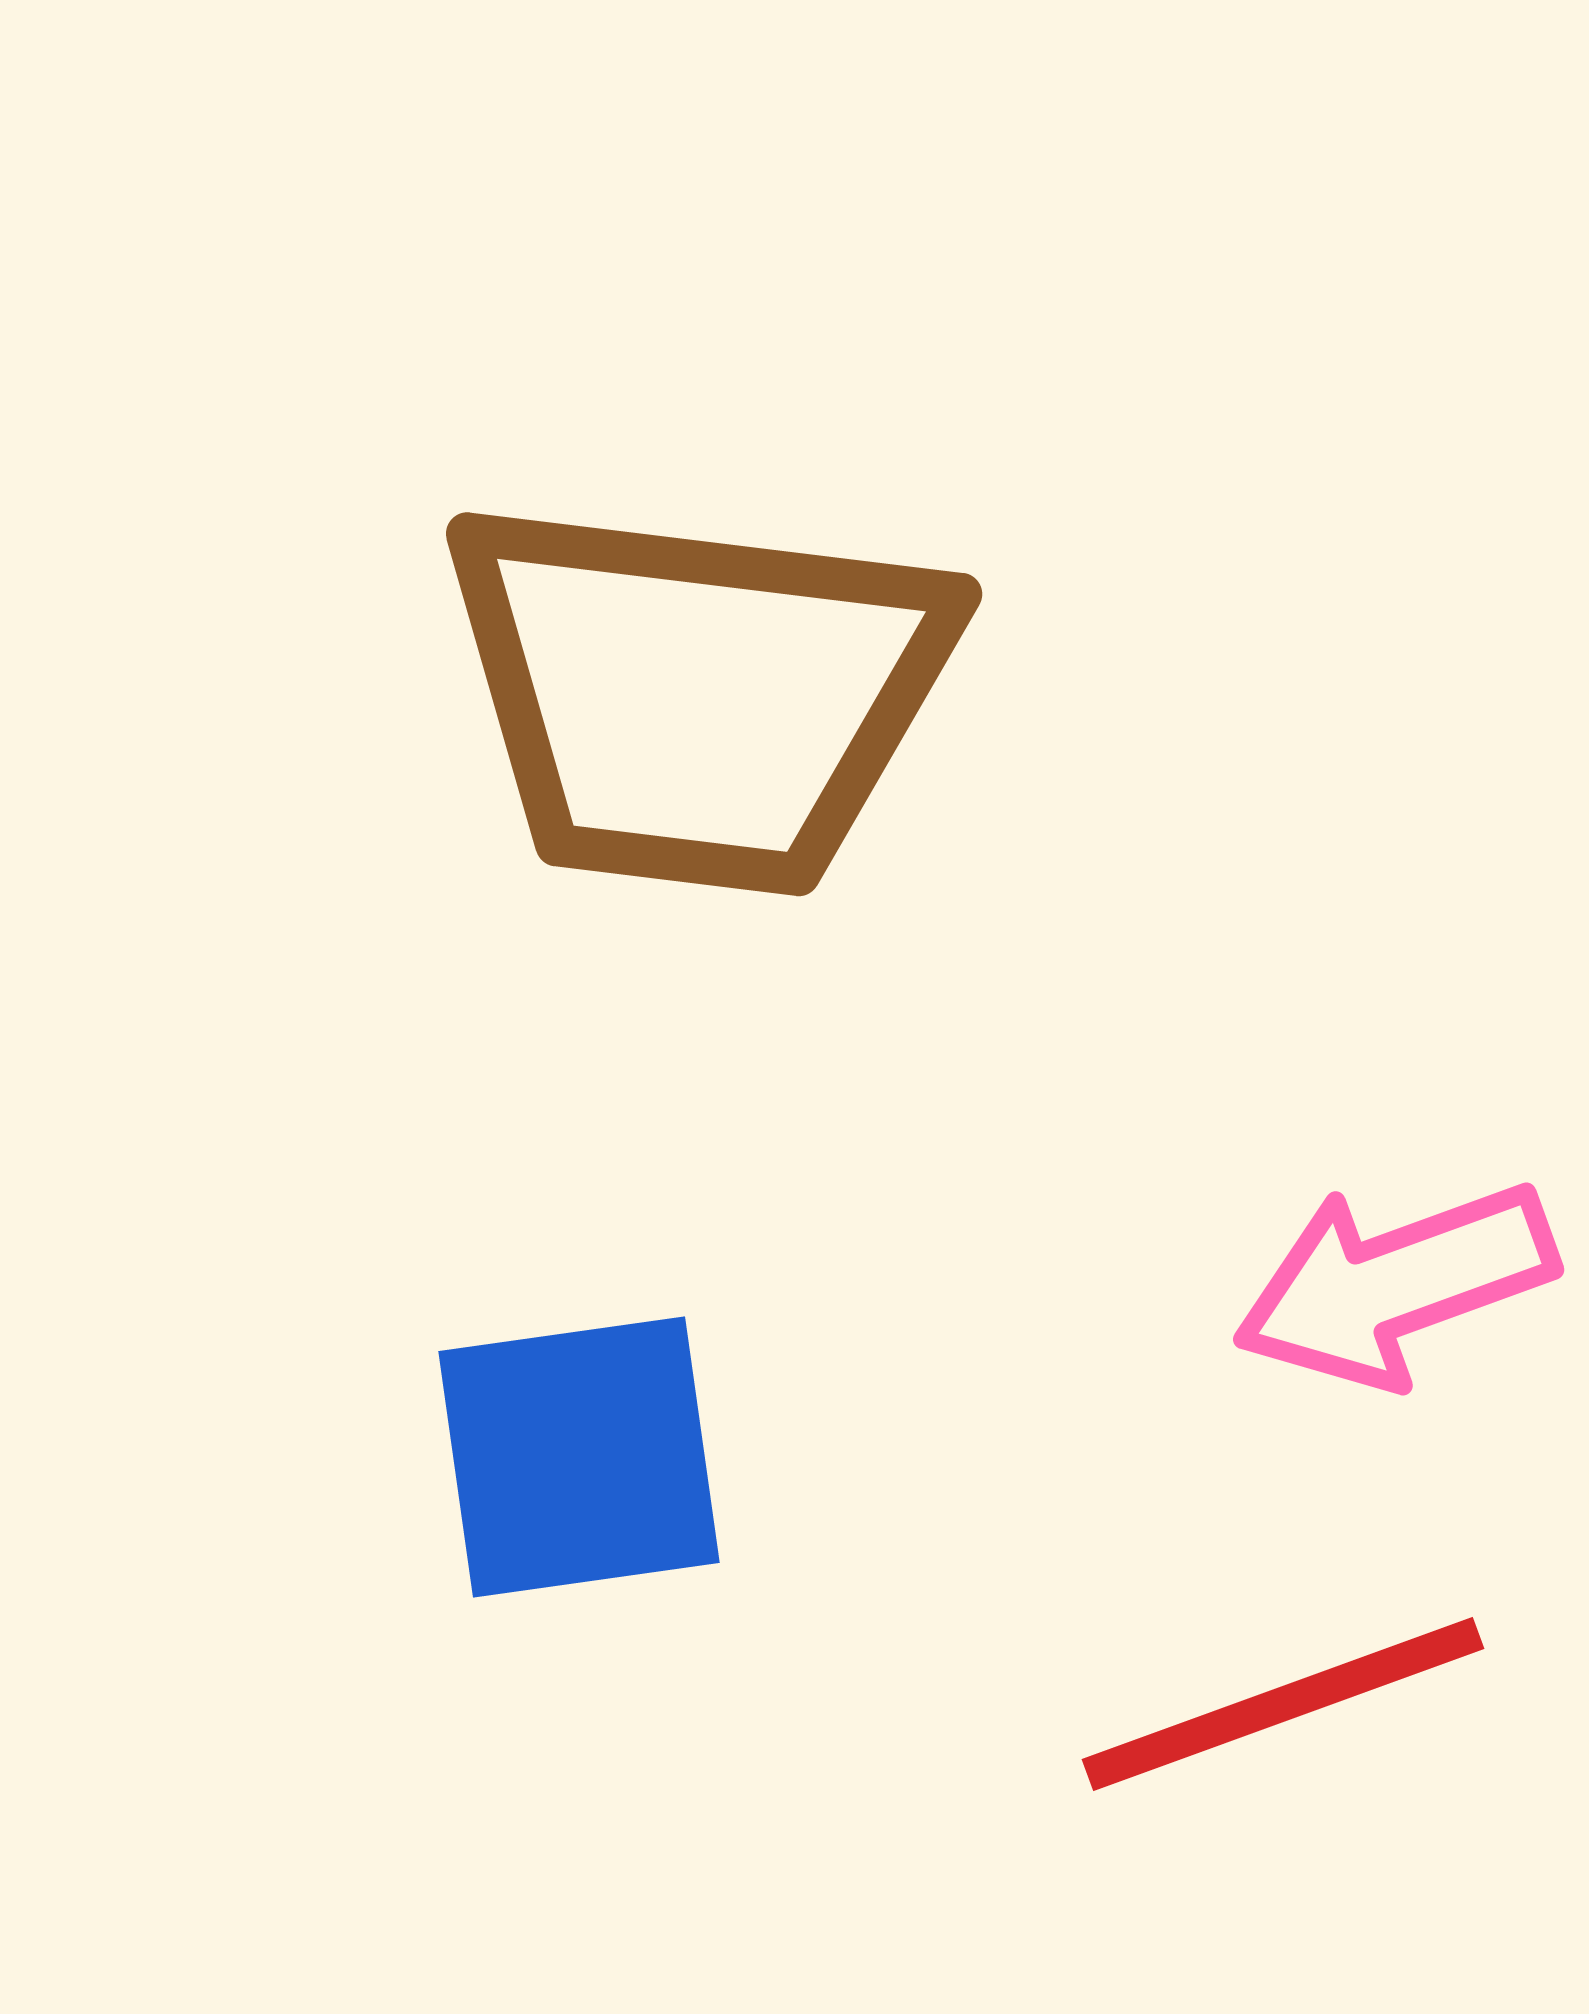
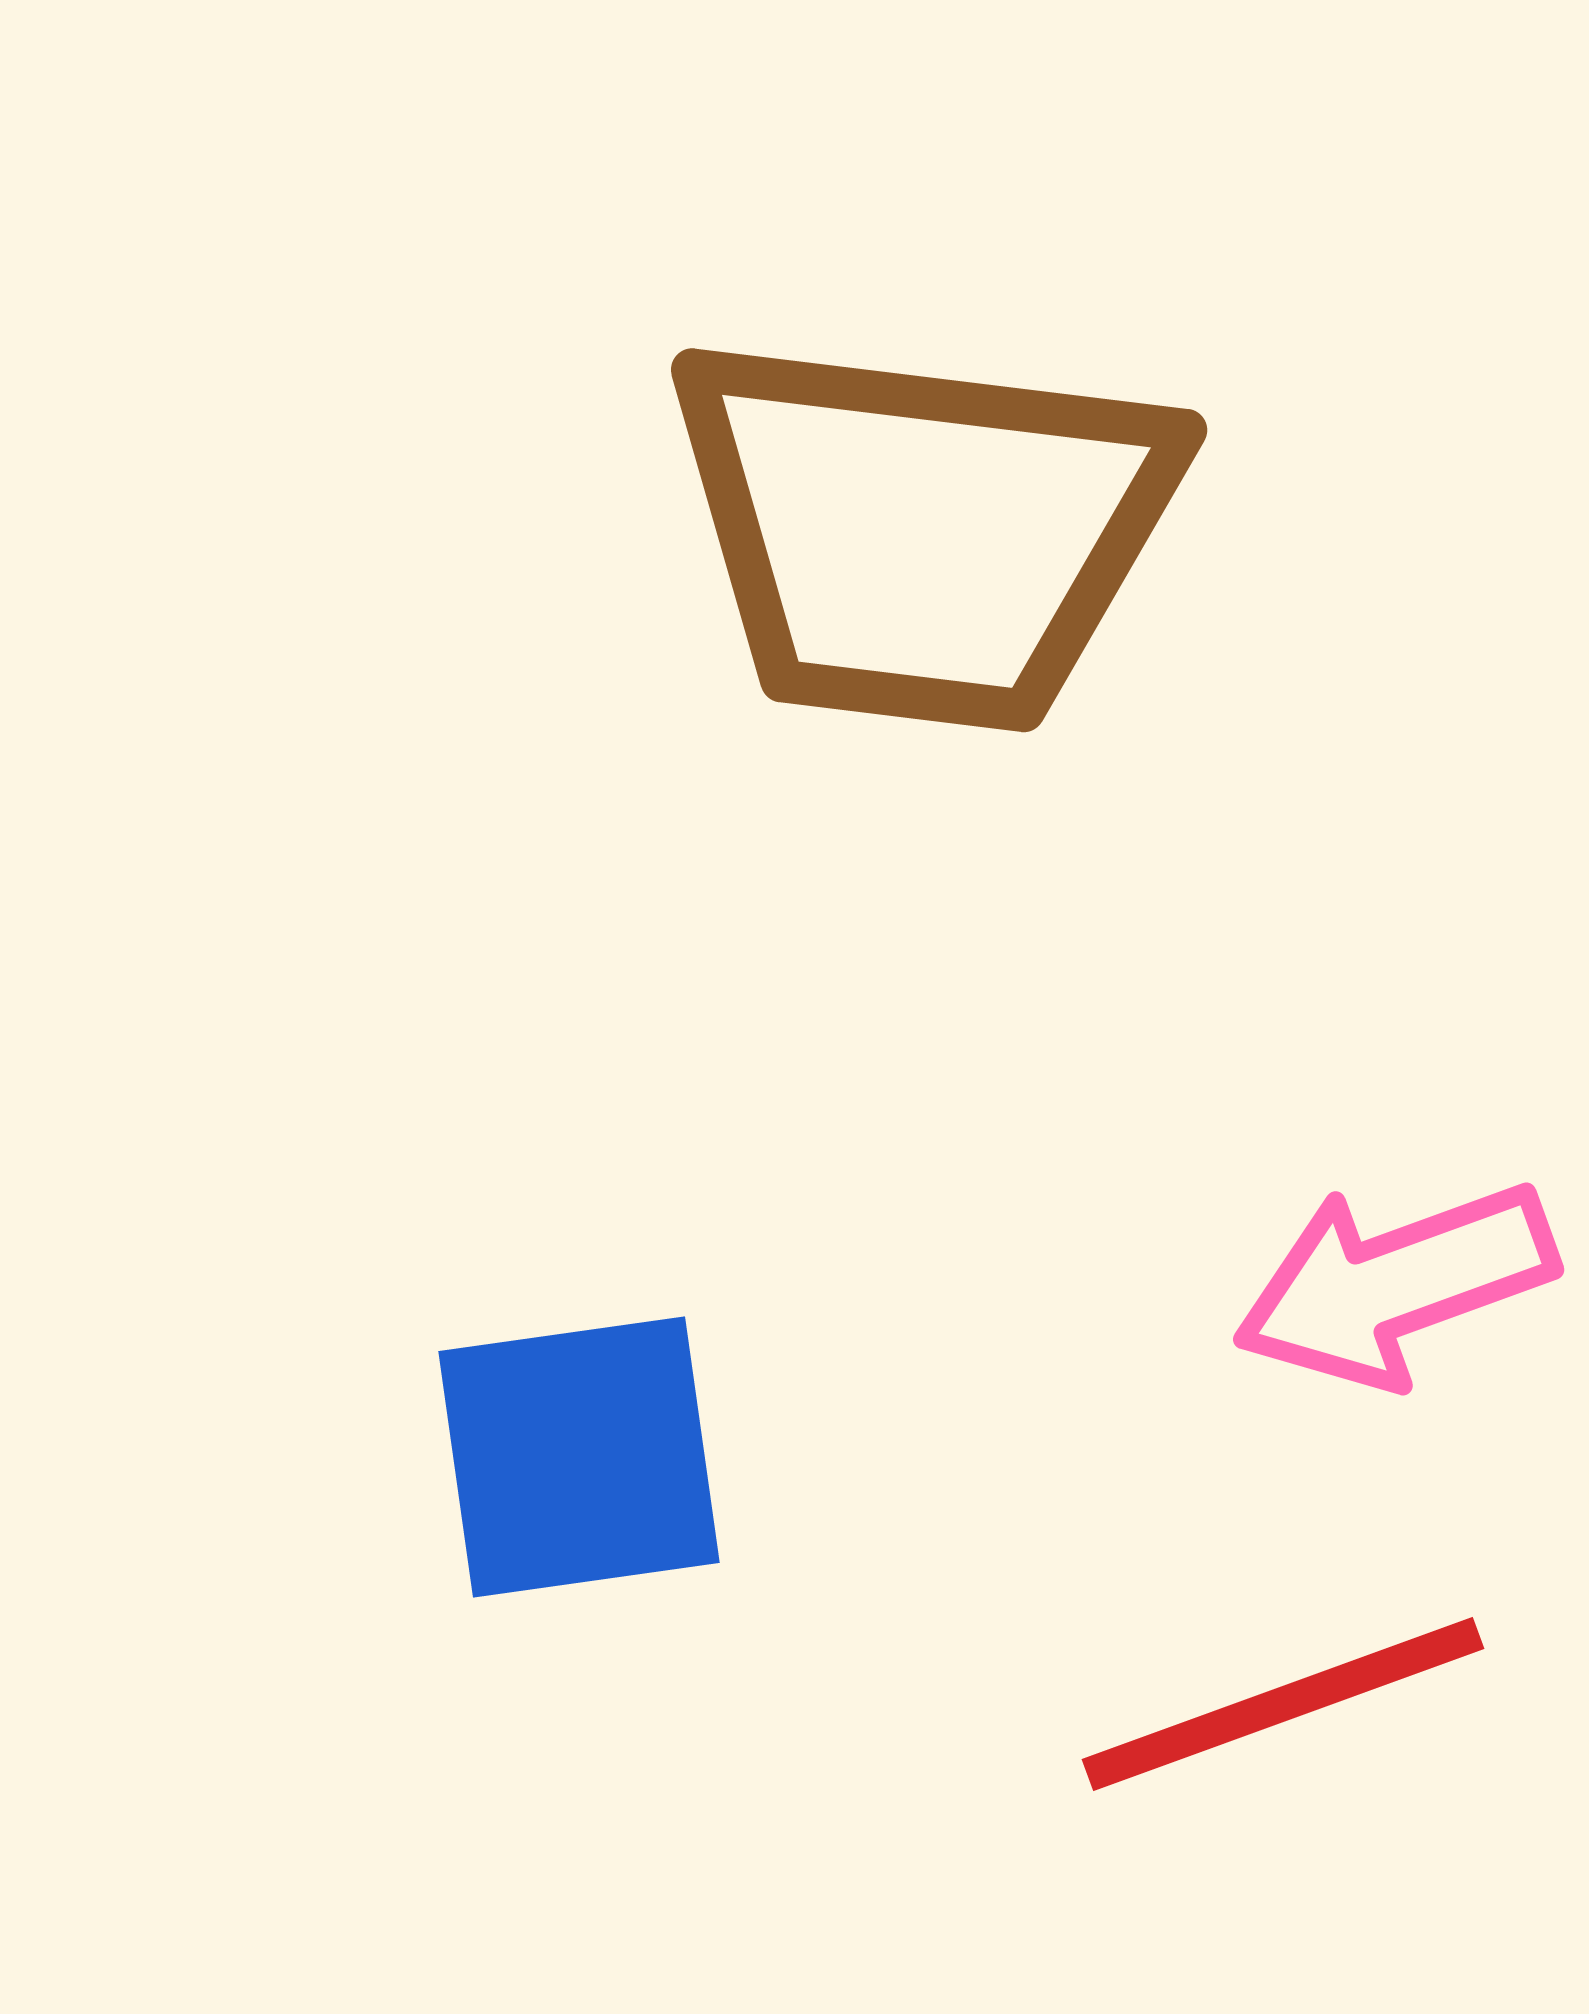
brown trapezoid: moved 225 px right, 164 px up
